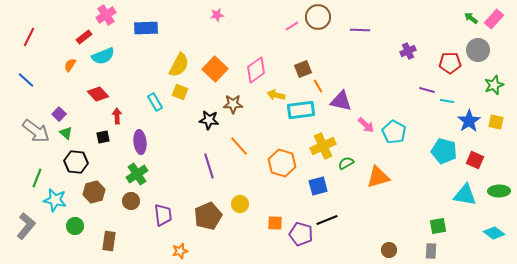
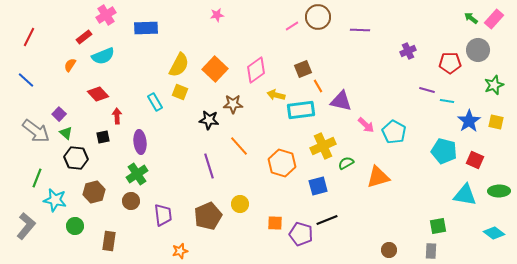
black hexagon at (76, 162): moved 4 px up
